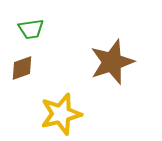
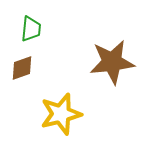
green trapezoid: rotated 76 degrees counterclockwise
brown star: rotated 12 degrees clockwise
